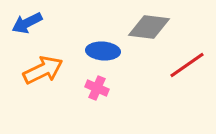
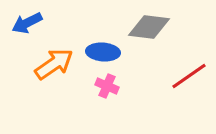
blue ellipse: moved 1 px down
red line: moved 2 px right, 11 px down
orange arrow: moved 11 px right, 6 px up; rotated 9 degrees counterclockwise
pink cross: moved 10 px right, 2 px up
